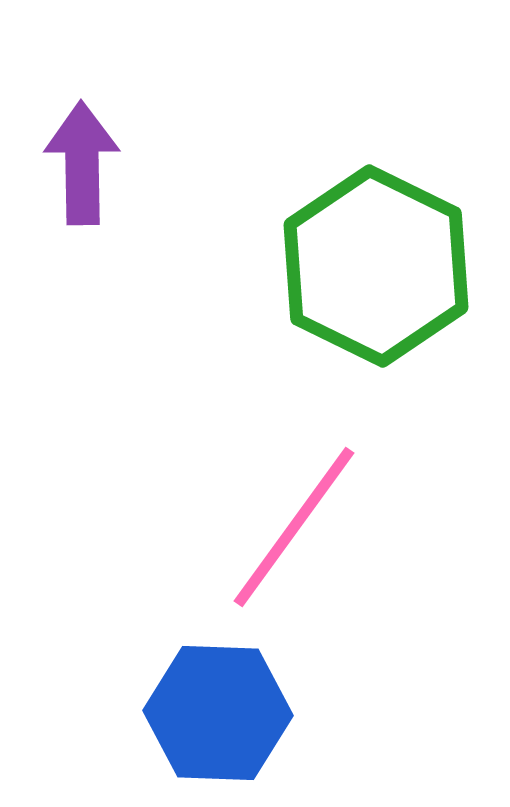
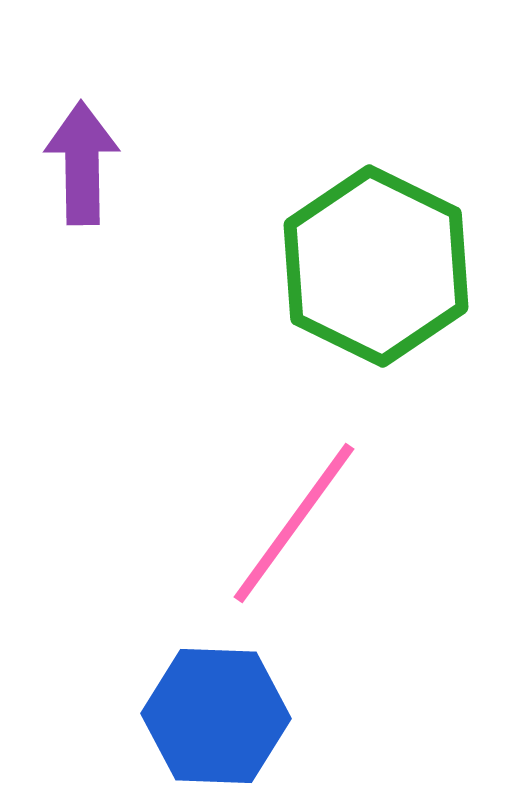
pink line: moved 4 px up
blue hexagon: moved 2 px left, 3 px down
